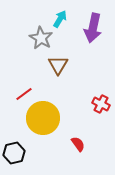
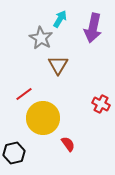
red semicircle: moved 10 px left
